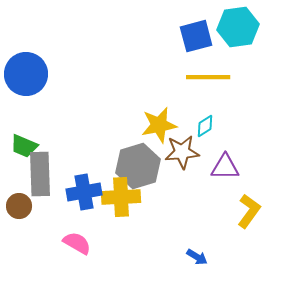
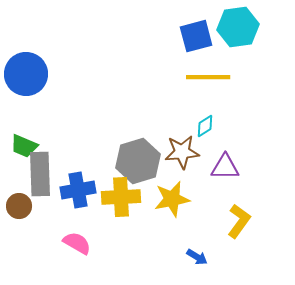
yellow star: moved 13 px right, 74 px down
gray hexagon: moved 5 px up
blue cross: moved 6 px left, 2 px up
yellow L-shape: moved 10 px left, 10 px down
